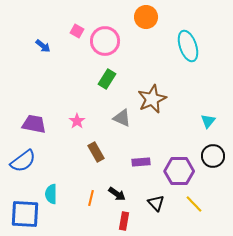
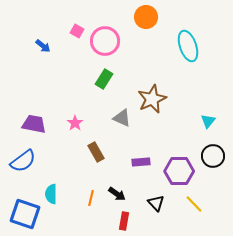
green rectangle: moved 3 px left
pink star: moved 2 px left, 2 px down
blue square: rotated 16 degrees clockwise
